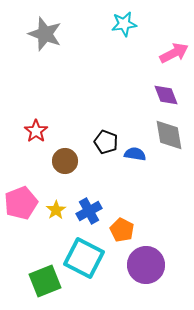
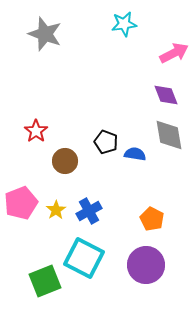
orange pentagon: moved 30 px right, 11 px up
